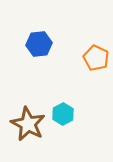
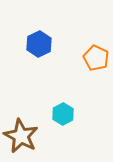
blue hexagon: rotated 20 degrees counterclockwise
brown star: moved 7 px left, 12 px down
